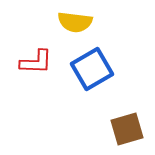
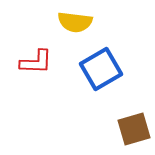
blue square: moved 9 px right
brown square: moved 7 px right
